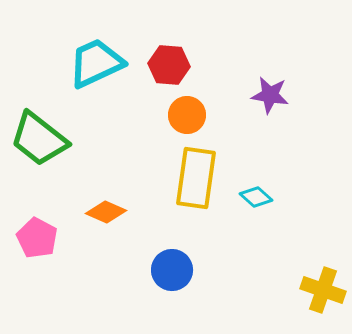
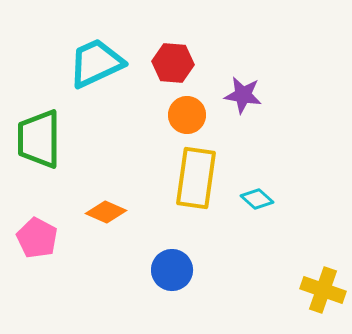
red hexagon: moved 4 px right, 2 px up
purple star: moved 27 px left
green trapezoid: rotated 52 degrees clockwise
cyan diamond: moved 1 px right, 2 px down
